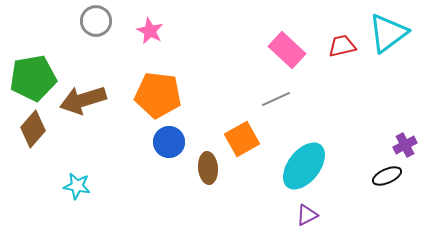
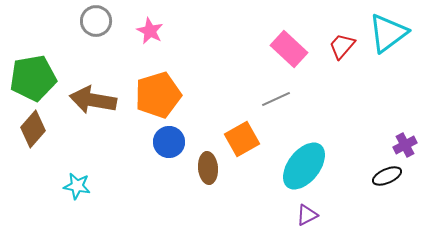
red trapezoid: rotated 36 degrees counterclockwise
pink rectangle: moved 2 px right, 1 px up
orange pentagon: rotated 24 degrees counterclockwise
brown arrow: moved 10 px right; rotated 27 degrees clockwise
